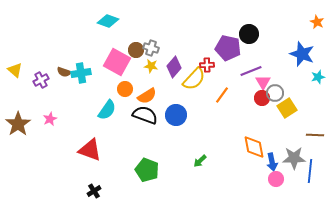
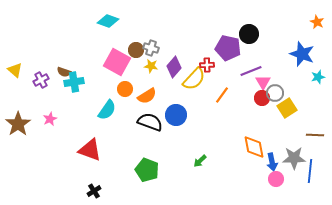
cyan cross: moved 7 px left, 9 px down
black semicircle: moved 5 px right, 7 px down
